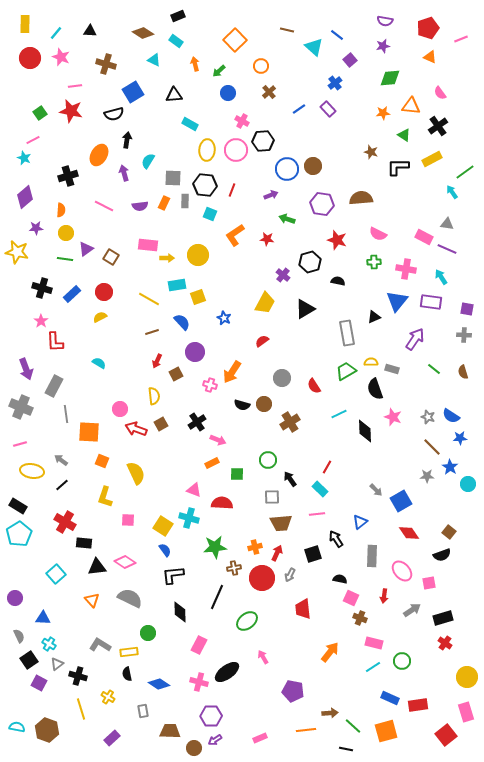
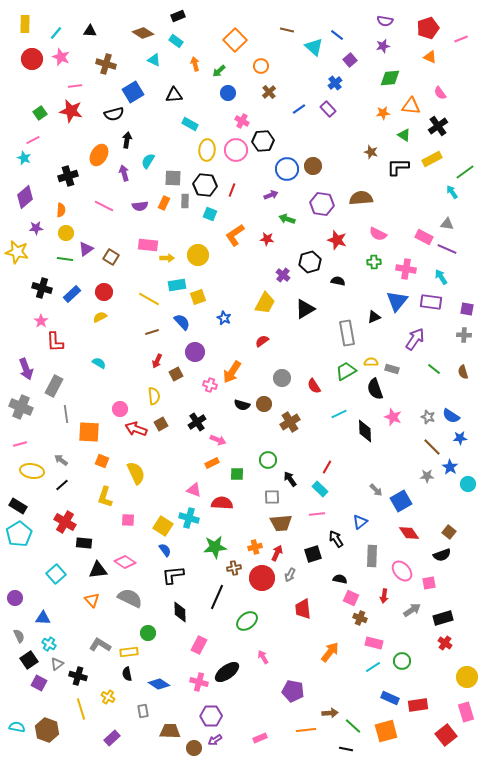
red circle at (30, 58): moved 2 px right, 1 px down
black triangle at (97, 567): moved 1 px right, 3 px down
